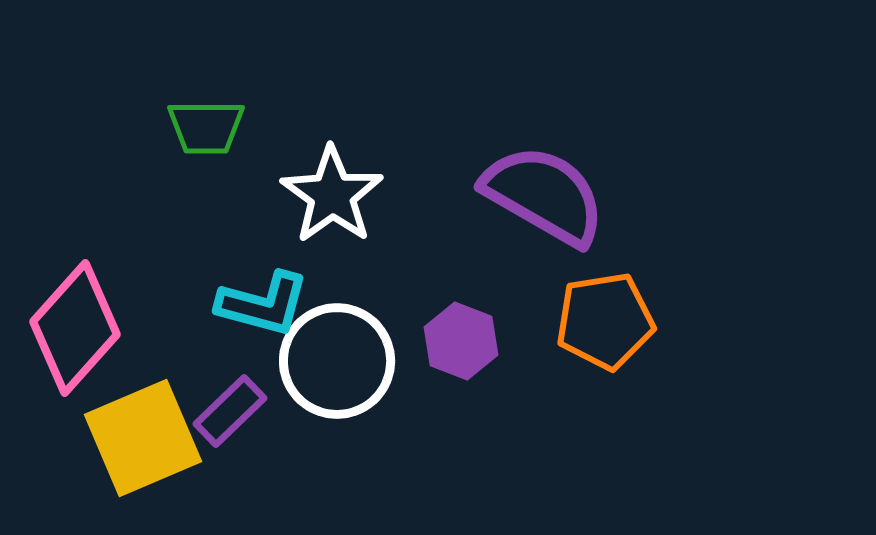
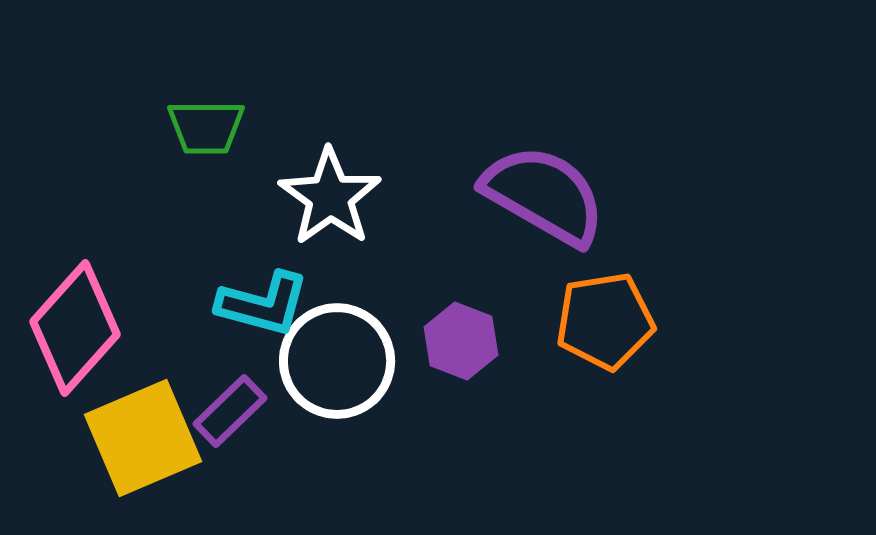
white star: moved 2 px left, 2 px down
